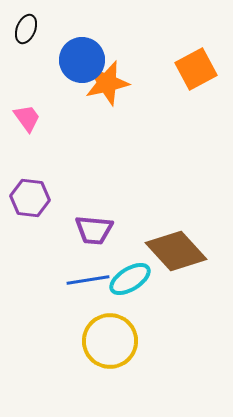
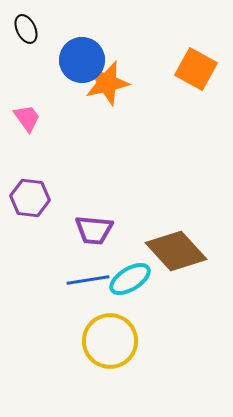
black ellipse: rotated 48 degrees counterclockwise
orange square: rotated 33 degrees counterclockwise
